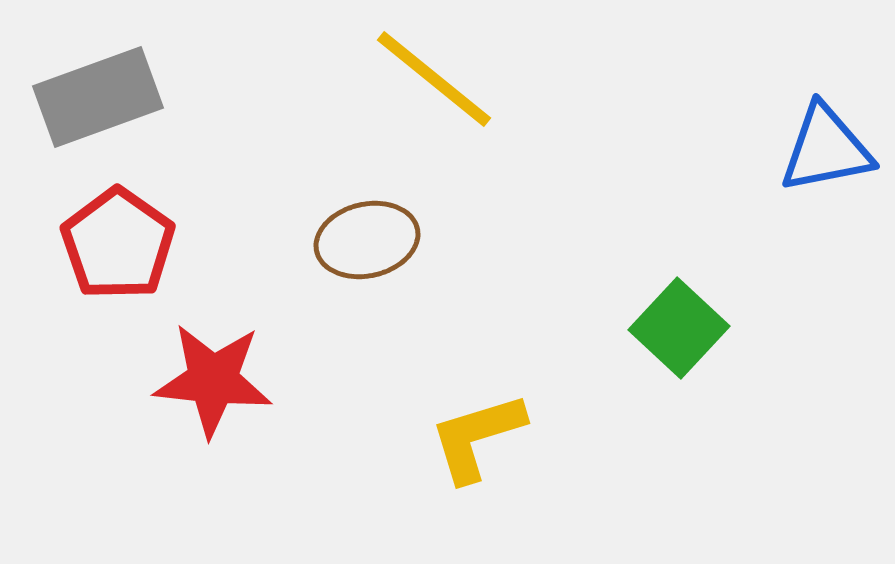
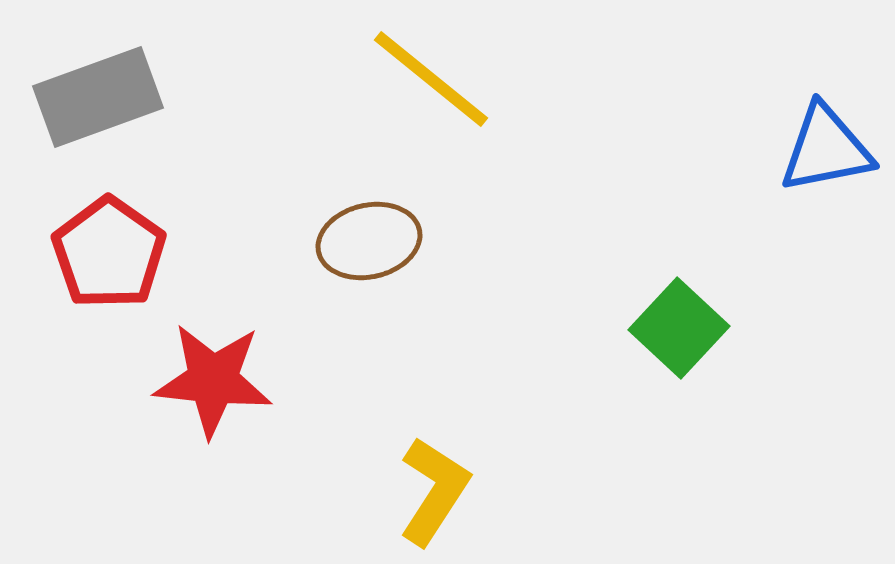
yellow line: moved 3 px left
brown ellipse: moved 2 px right, 1 px down
red pentagon: moved 9 px left, 9 px down
yellow L-shape: moved 43 px left, 54 px down; rotated 140 degrees clockwise
